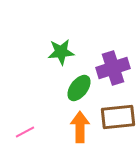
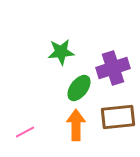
orange arrow: moved 4 px left, 2 px up
